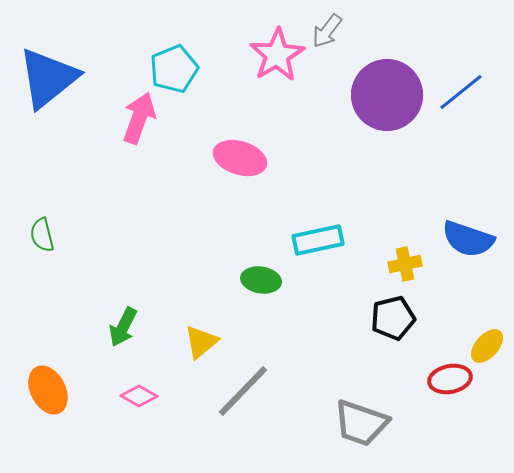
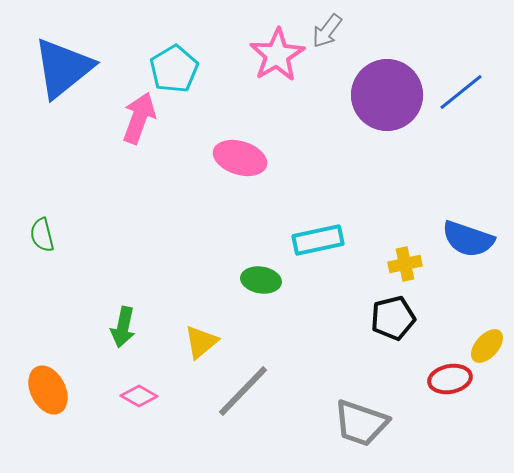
cyan pentagon: rotated 9 degrees counterclockwise
blue triangle: moved 15 px right, 10 px up
green arrow: rotated 15 degrees counterclockwise
